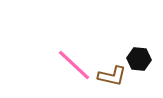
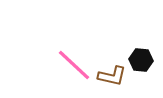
black hexagon: moved 2 px right, 1 px down
